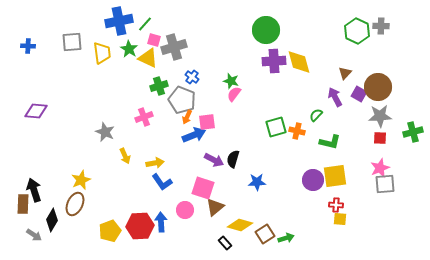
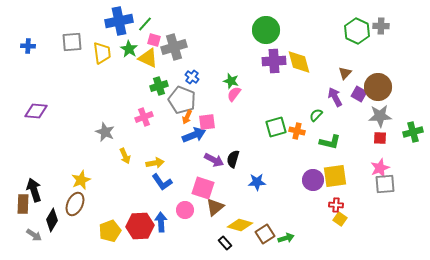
yellow square at (340, 219): rotated 32 degrees clockwise
